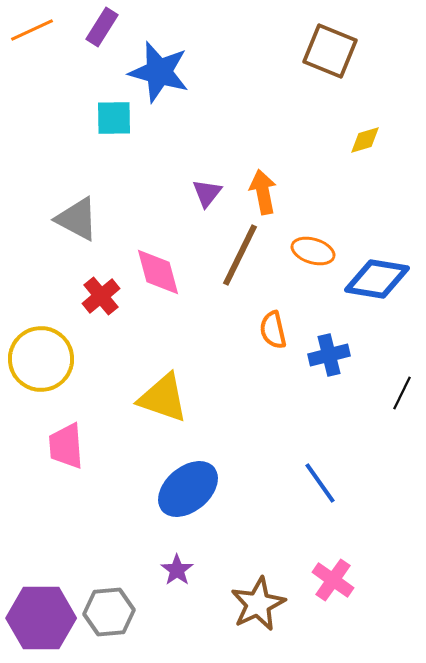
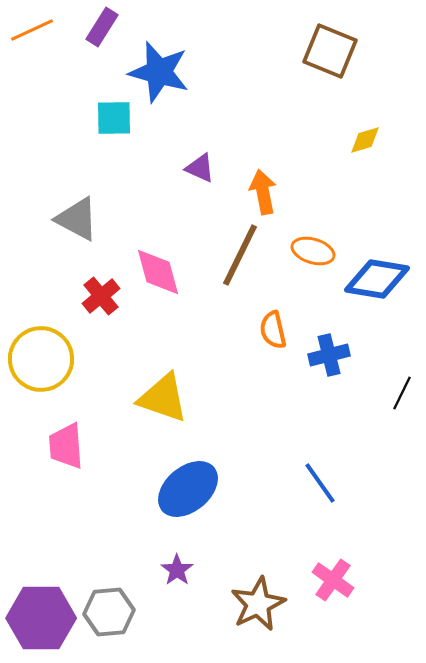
purple triangle: moved 7 px left, 25 px up; rotated 44 degrees counterclockwise
